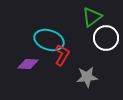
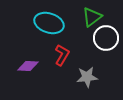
cyan ellipse: moved 17 px up
purple diamond: moved 2 px down
